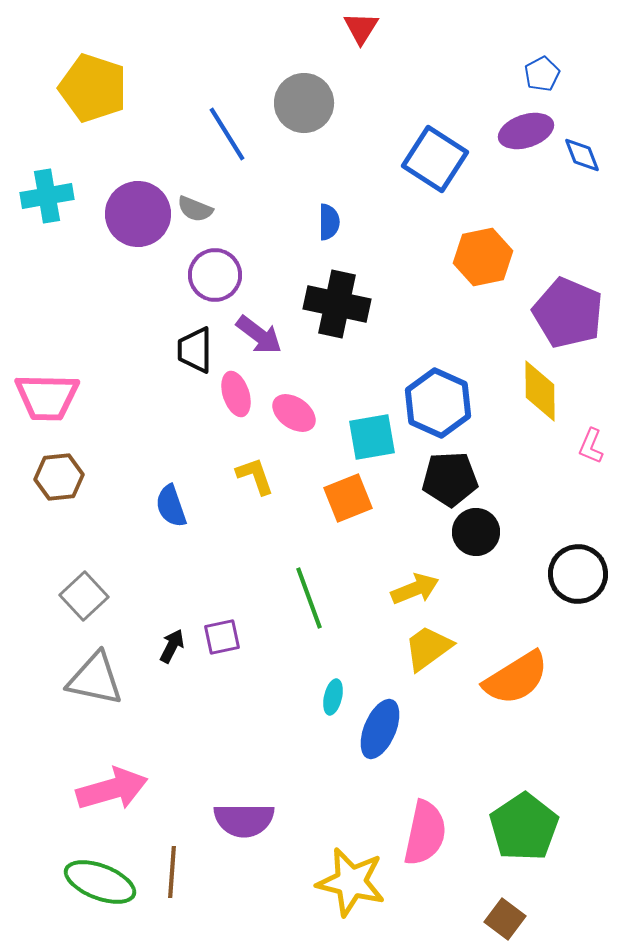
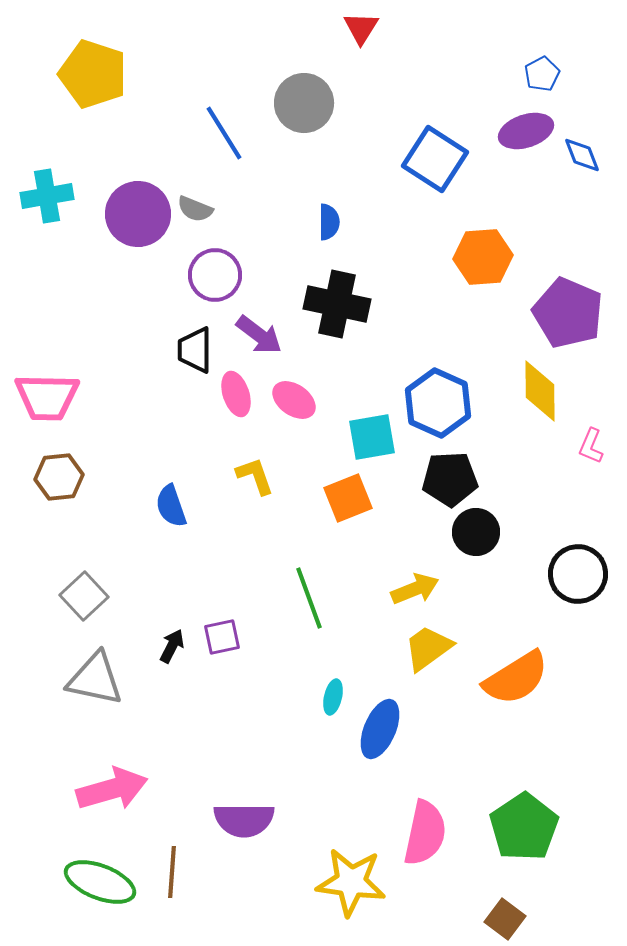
yellow pentagon at (93, 88): moved 14 px up
blue line at (227, 134): moved 3 px left, 1 px up
orange hexagon at (483, 257): rotated 8 degrees clockwise
pink ellipse at (294, 413): moved 13 px up
yellow star at (351, 882): rotated 6 degrees counterclockwise
